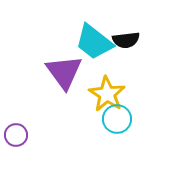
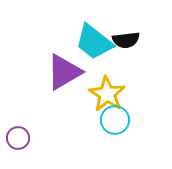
purple triangle: rotated 36 degrees clockwise
cyan circle: moved 2 px left, 1 px down
purple circle: moved 2 px right, 3 px down
